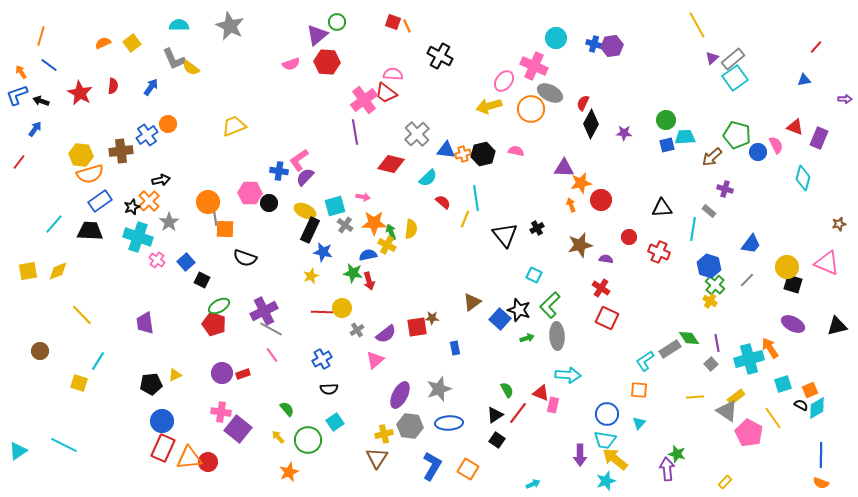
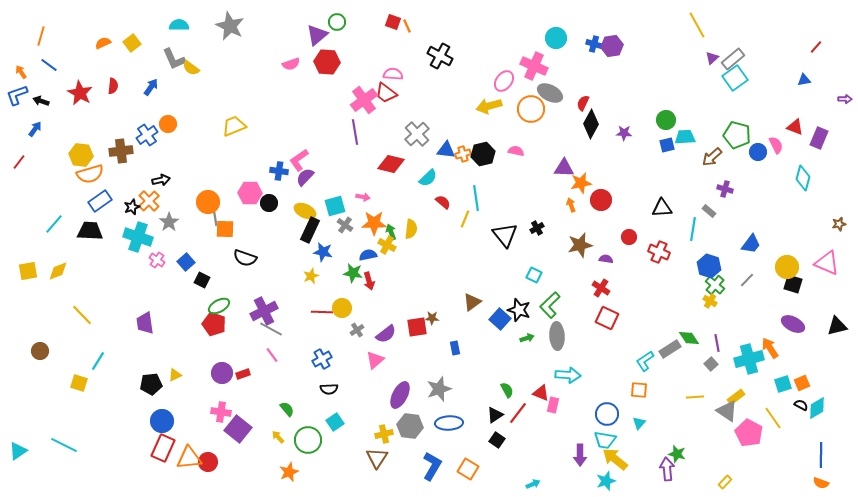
orange square at (810, 390): moved 8 px left, 7 px up
